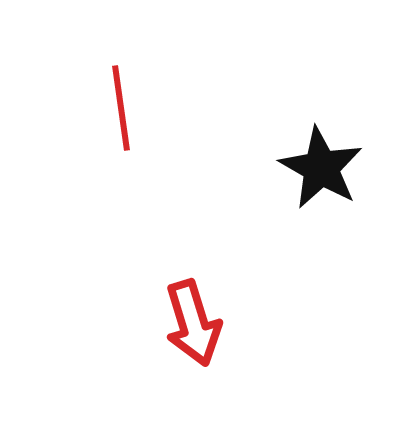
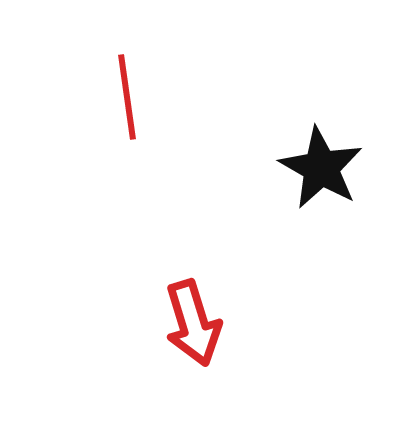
red line: moved 6 px right, 11 px up
